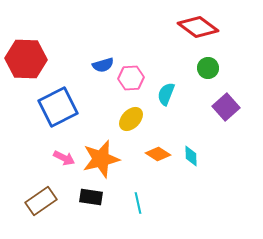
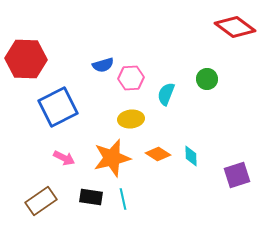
red diamond: moved 37 px right
green circle: moved 1 px left, 11 px down
purple square: moved 11 px right, 68 px down; rotated 24 degrees clockwise
yellow ellipse: rotated 40 degrees clockwise
orange star: moved 11 px right, 1 px up
cyan line: moved 15 px left, 4 px up
